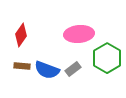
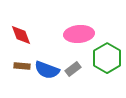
red diamond: rotated 55 degrees counterclockwise
